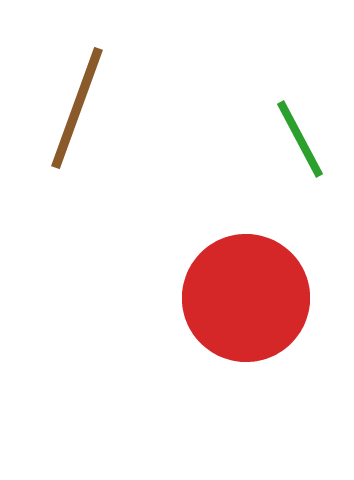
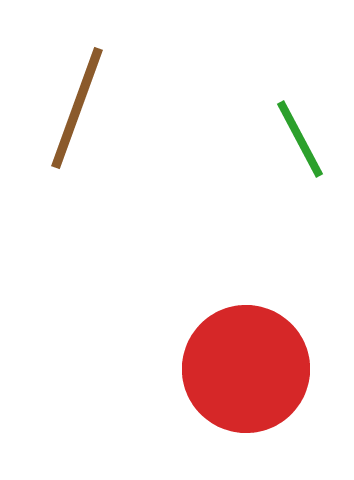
red circle: moved 71 px down
